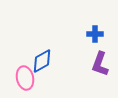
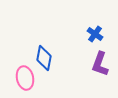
blue cross: rotated 35 degrees clockwise
blue diamond: moved 2 px right, 3 px up; rotated 50 degrees counterclockwise
